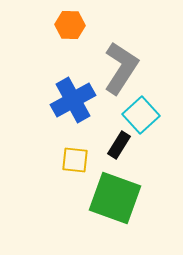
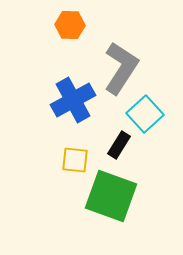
cyan square: moved 4 px right, 1 px up
green square: moved 4 px left, 2 px up
